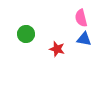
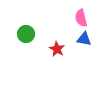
red star: rotated 14 degrees clockwise
